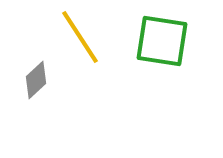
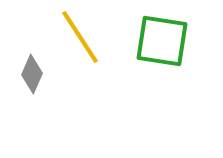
gray diamond: moved 4 px left, 6 px up; rotated 24 degrees counterclockwise
